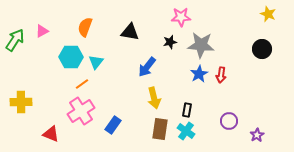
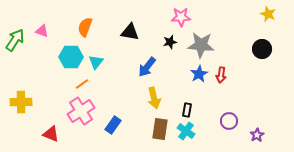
pink triangle: rotated 48 degrees clockwise
